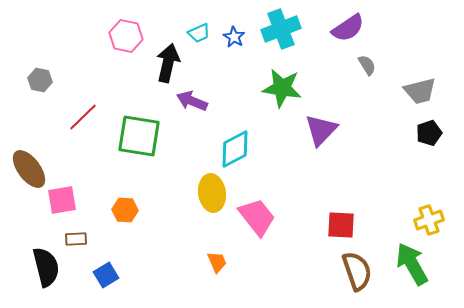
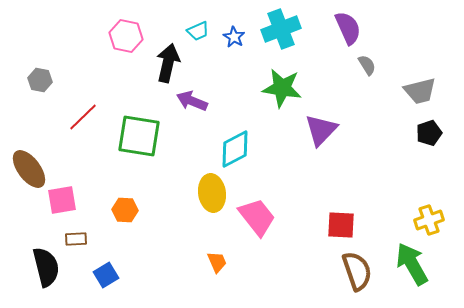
purple semicircle: rotated 80 degrees counterclockwise
cyan trapezoid: moved 1 px left, 2 px up
